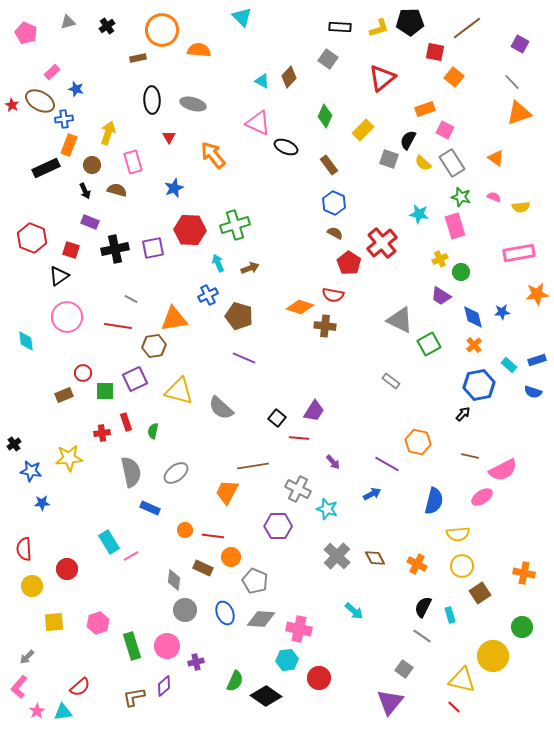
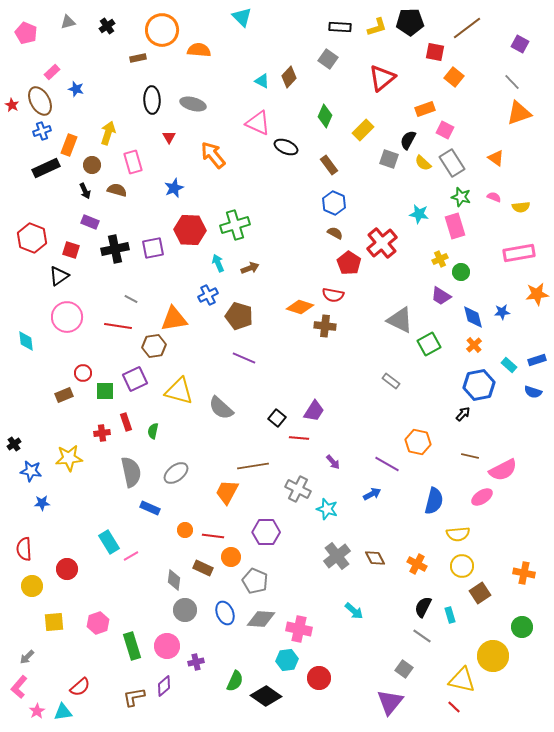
yellow L-shape at (379, 28): moved 2 px left, 1 px up
brown ellipse at (40, 101): rotated 32 degrees clockwise
blue cross at (64, 119): moved 22 px left, 12 px down; rotated 12 degrees counterclockwise
purple hexagon at (278, 526): moved 12 px left, 6 px down
gray cross at (337, 556): rotated 8 degrees clockwise
